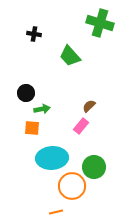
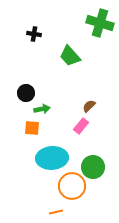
green circle: moved 1 px left
